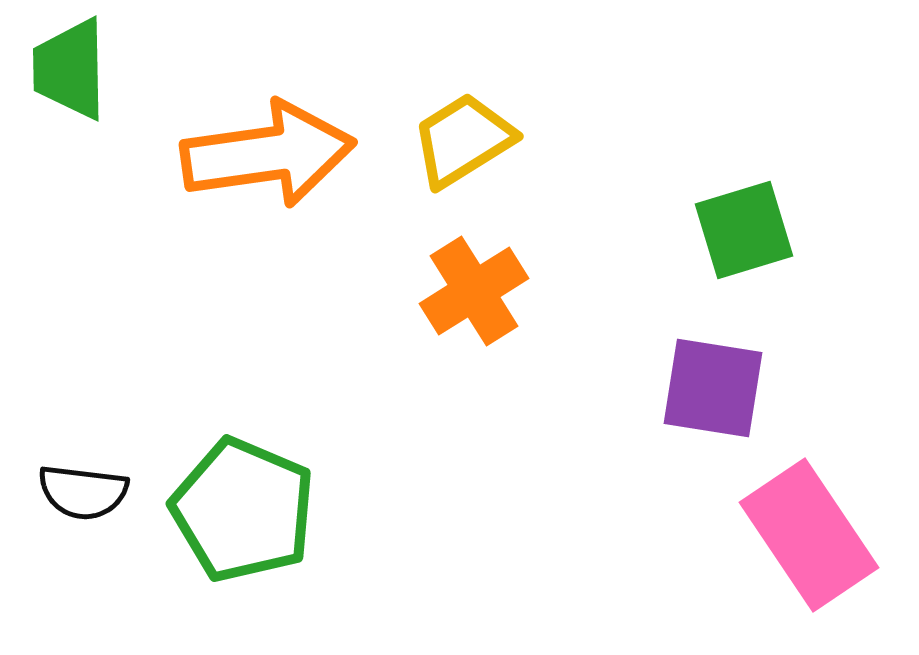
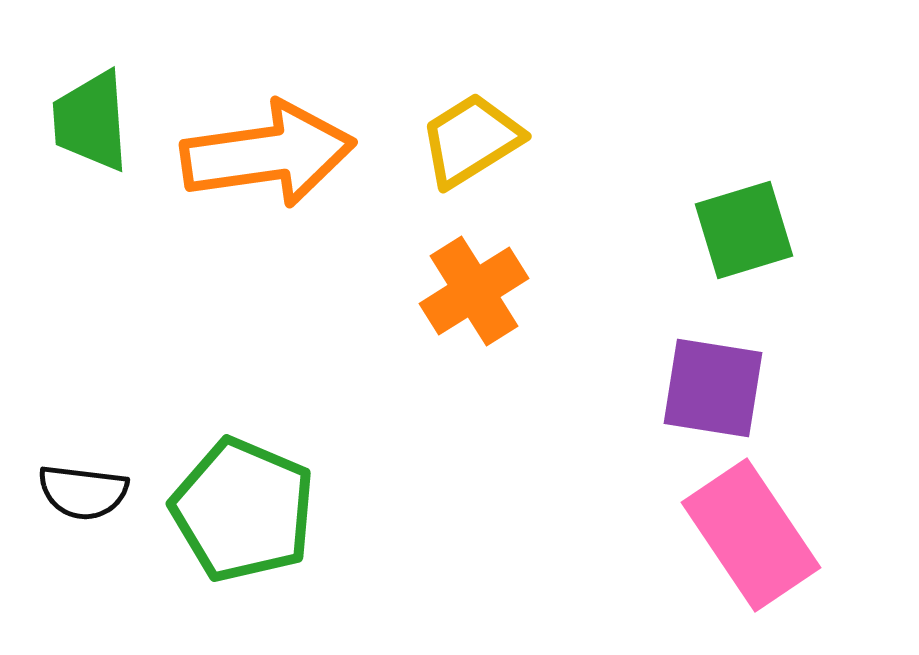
green trapezoid: moved 21 px right, 52 px down; rotated 3 degrees counterclockwise
yellow trapezoid: moved 8 px right
pink rectangle: moved 58 px left
